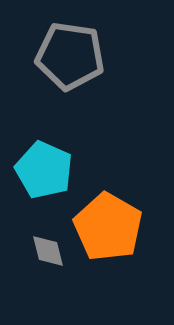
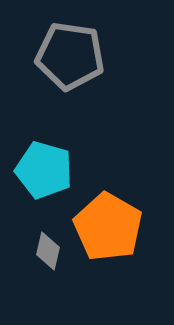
cyan pentagon: rotated 8 degrees counterclockwise
gray diamond: rotated 27 degrees clockwise
